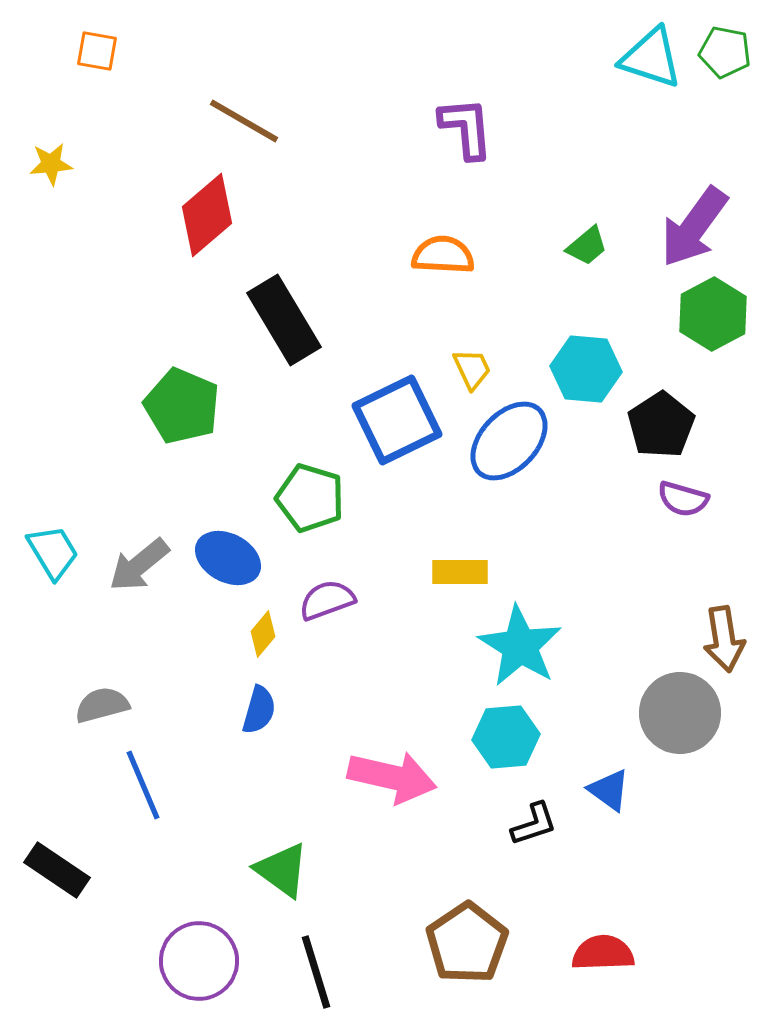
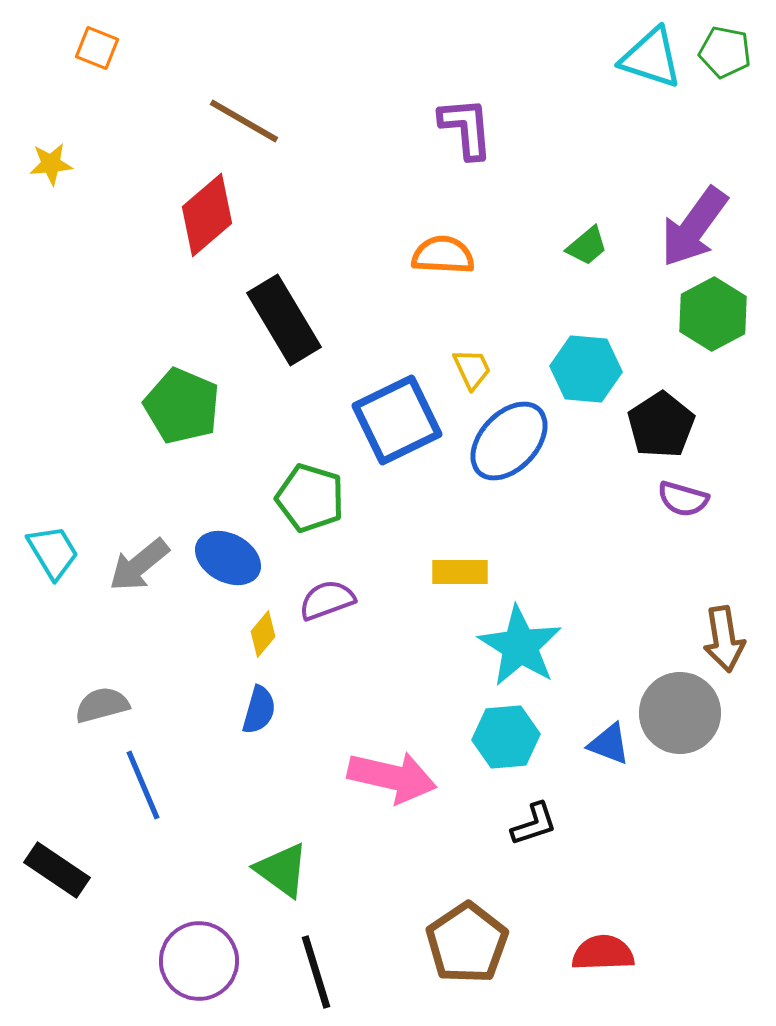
orange square at (97, 51): moved 3 px up; rotated 12 degrees clockwise
blue triangle at (609, 790): moved 46 px up; rotated 15 degrees counterclockwise
